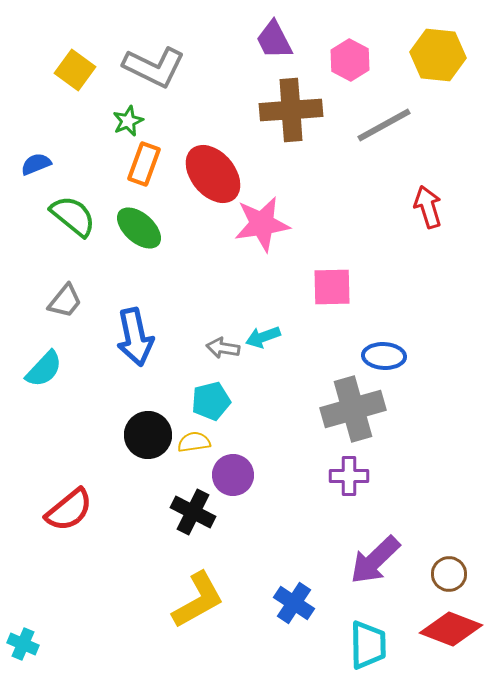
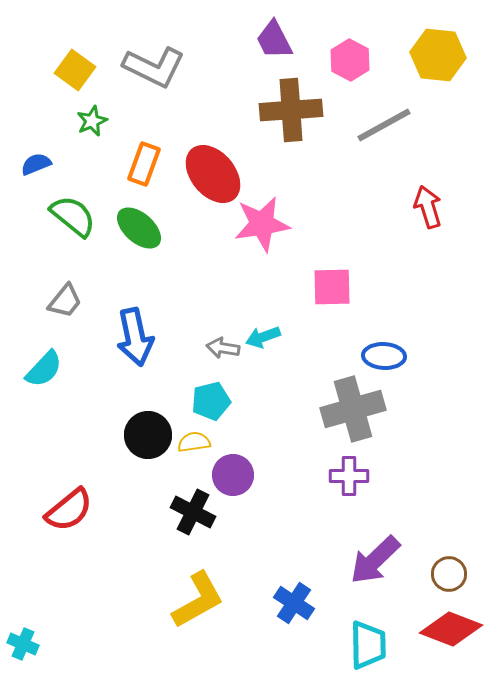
green star: moved 36 px left
